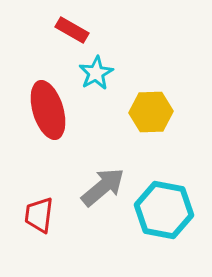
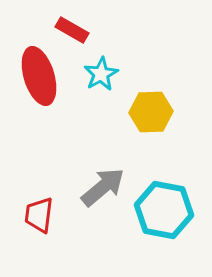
cyan star: moved 5 px right, 1 px down
red ellipse: moved 9 px left, 34 px up
